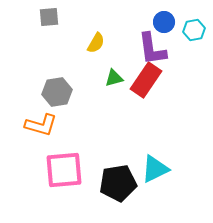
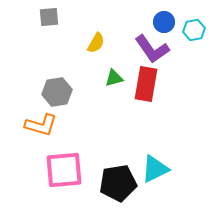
purple L-shape: rotated 27 degrees counterclockwise
red rectangle: moved 4 px down; rotated 24 degrees counterclockwise
